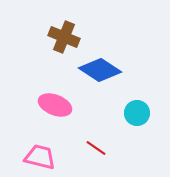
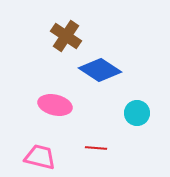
brown cross: moved 2 px right, 1 px up; rotated 12 degrees clockwise
pink ellipse: rotated 8 degrees counterclockwise
red line: rotated 30 degrees counterclockwise
